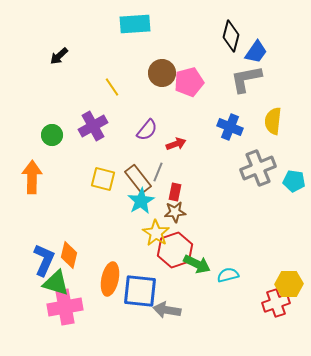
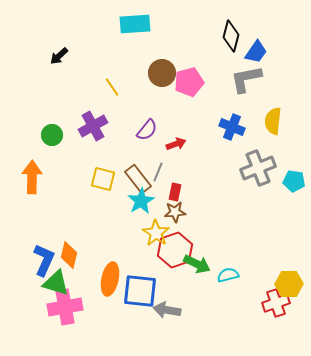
blue cross: moved 2 px right
